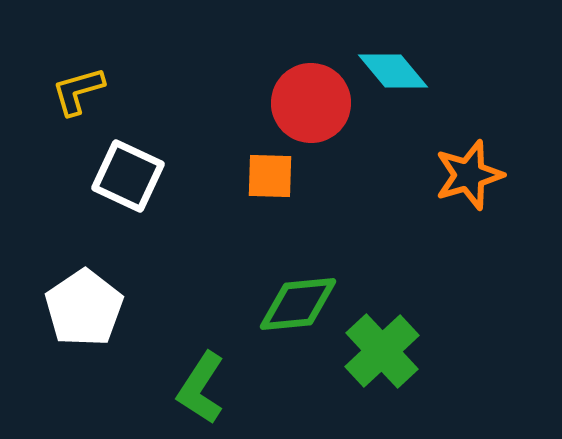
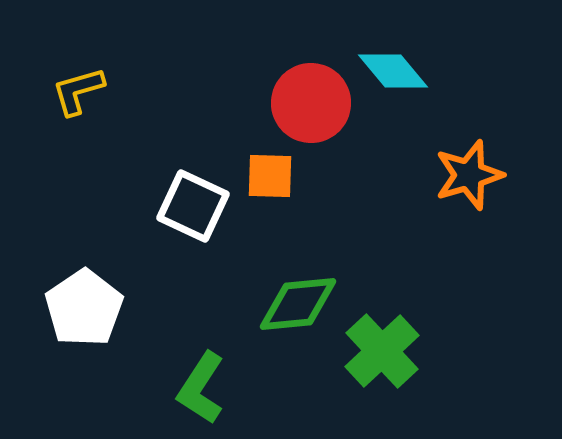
white square: moved 65 px right, 30 px down
